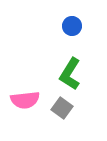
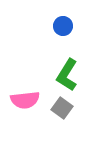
blue circle: moved 9 px left
green L-shape: moved 3 px left, 1 px down
